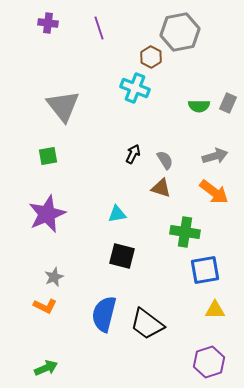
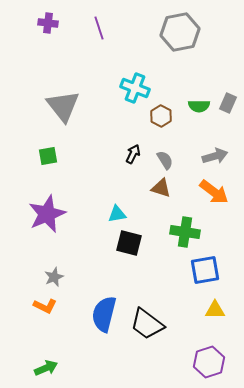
brown hexagon: moved 10 px right, 59 px down
black square: moved 7 px right, 13 px up
